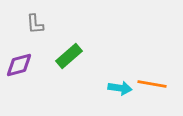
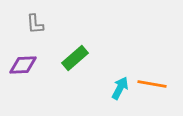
green rectangle: moved 6 px right, 2 px down
purple diamond: moved 4 px right; rotated 12 degrees clockwise
cyan arrow: rotated 70 degrees counterclockwise
